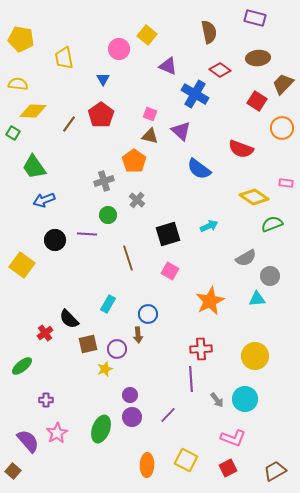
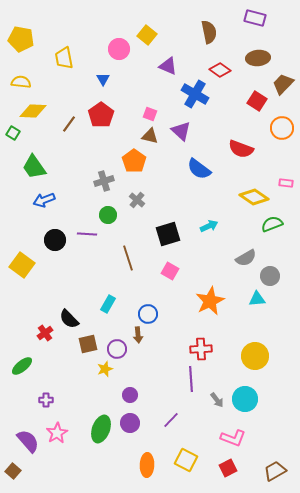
yellow semicircle at (18, 84): moved 3 px right, 2 px up
purple line at (168, 415): moved 3 px right, 5 px down
purple circle at (132, 417): moved 2 px left, 6 px down
